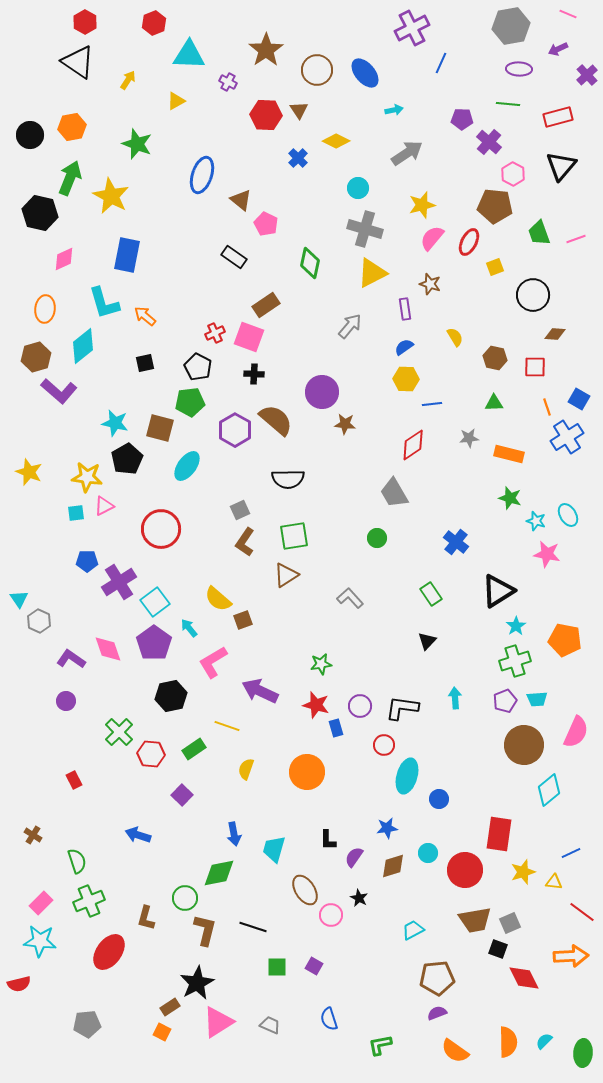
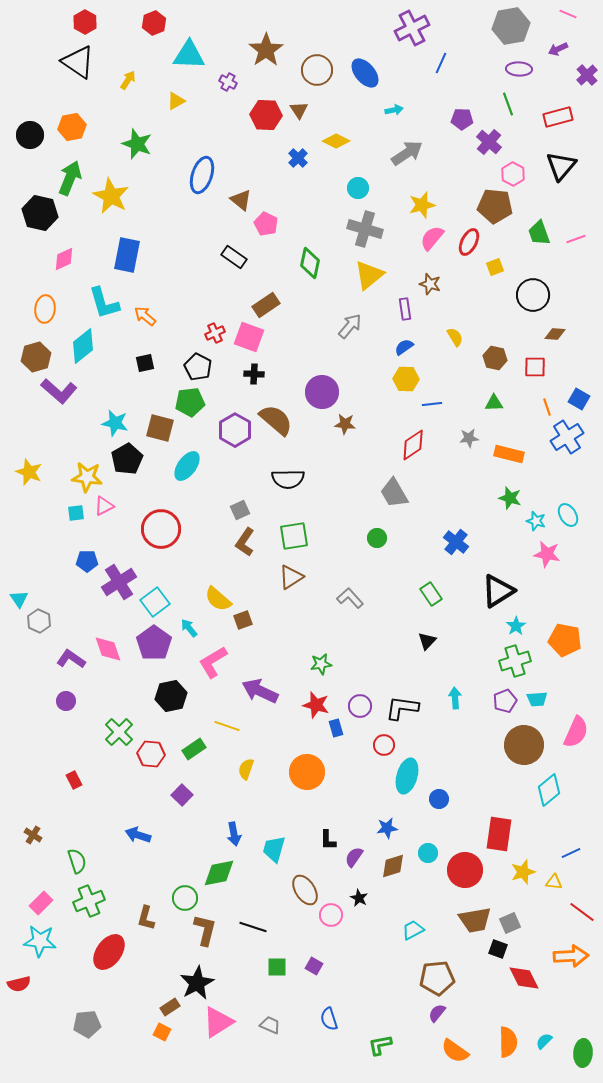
green line at (508, 104): rotated 65 degrees clockwise
yellow triangle at (372, 273): moved 3 px left, 2 px down; rotated 12 degrees counterclockwise
brown triangle at (286, 575): moved 5 px right, 2 px down
purple semicircle at (437, 1013): rotated 30 degrees counterclockwise
